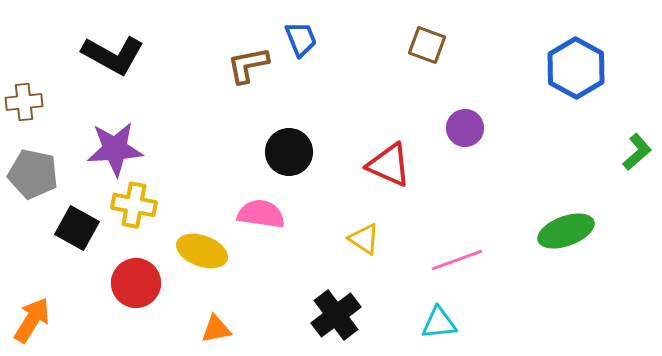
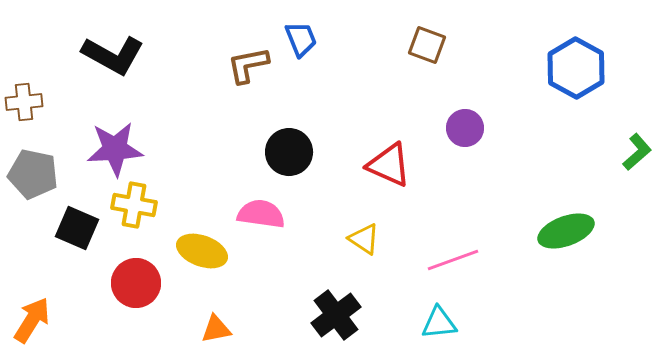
black square: rotated 6 degrees counterclockwise
pink line: moved 4 px left
